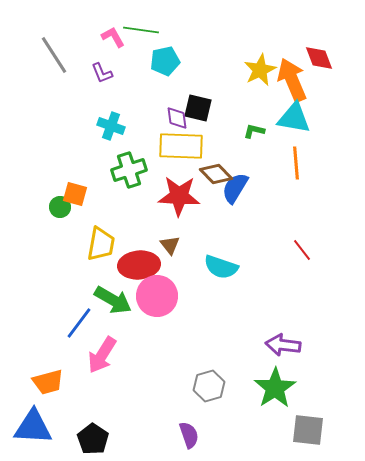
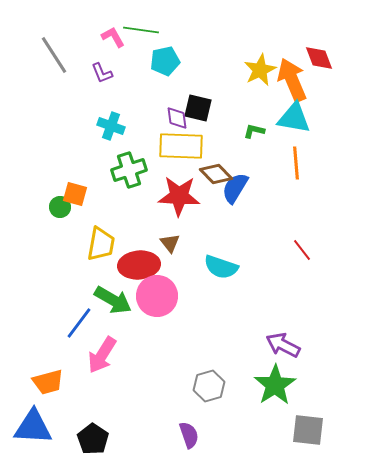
brown triangle: moved 2 px up
purple arrow: rotated 20 degrees clockwise
green star: moved 3 px up
